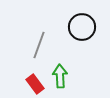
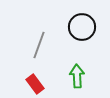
green arrow: moved 17 px right
